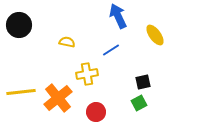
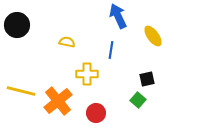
black circle: moved 2 px left
yellow ellipse: moved 2 px left, 1 px down
blue line: rotated 48 degrees counterclockwise
yellow cross: rotated 10 degrees clockwise
black square: moved 4 px right, 3 px up
yellow line: moved 1 px up; rotated 20 degrees clockwise
orange cross: moved 3 px down
green square: moved 1 px left, 3 px up; rotated 21 degrees counterclockwise
red circle: moved 1 px down
